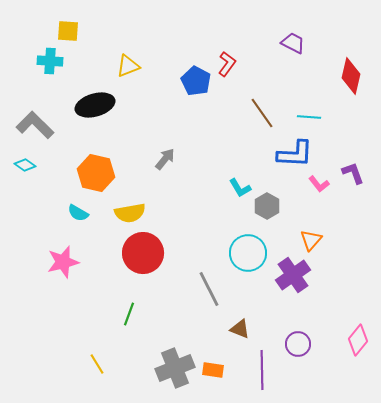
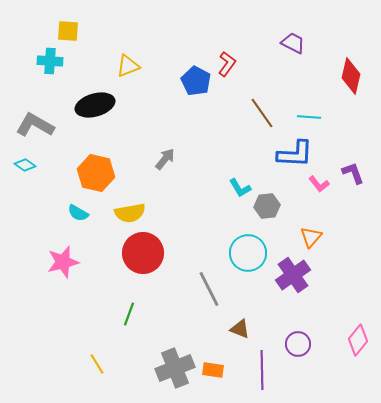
gray L-shape: rotated 15 degrees counterclockwise
gray hexagon: rotated 25 degrees clockwise
orange triangle: moved 3 px up
